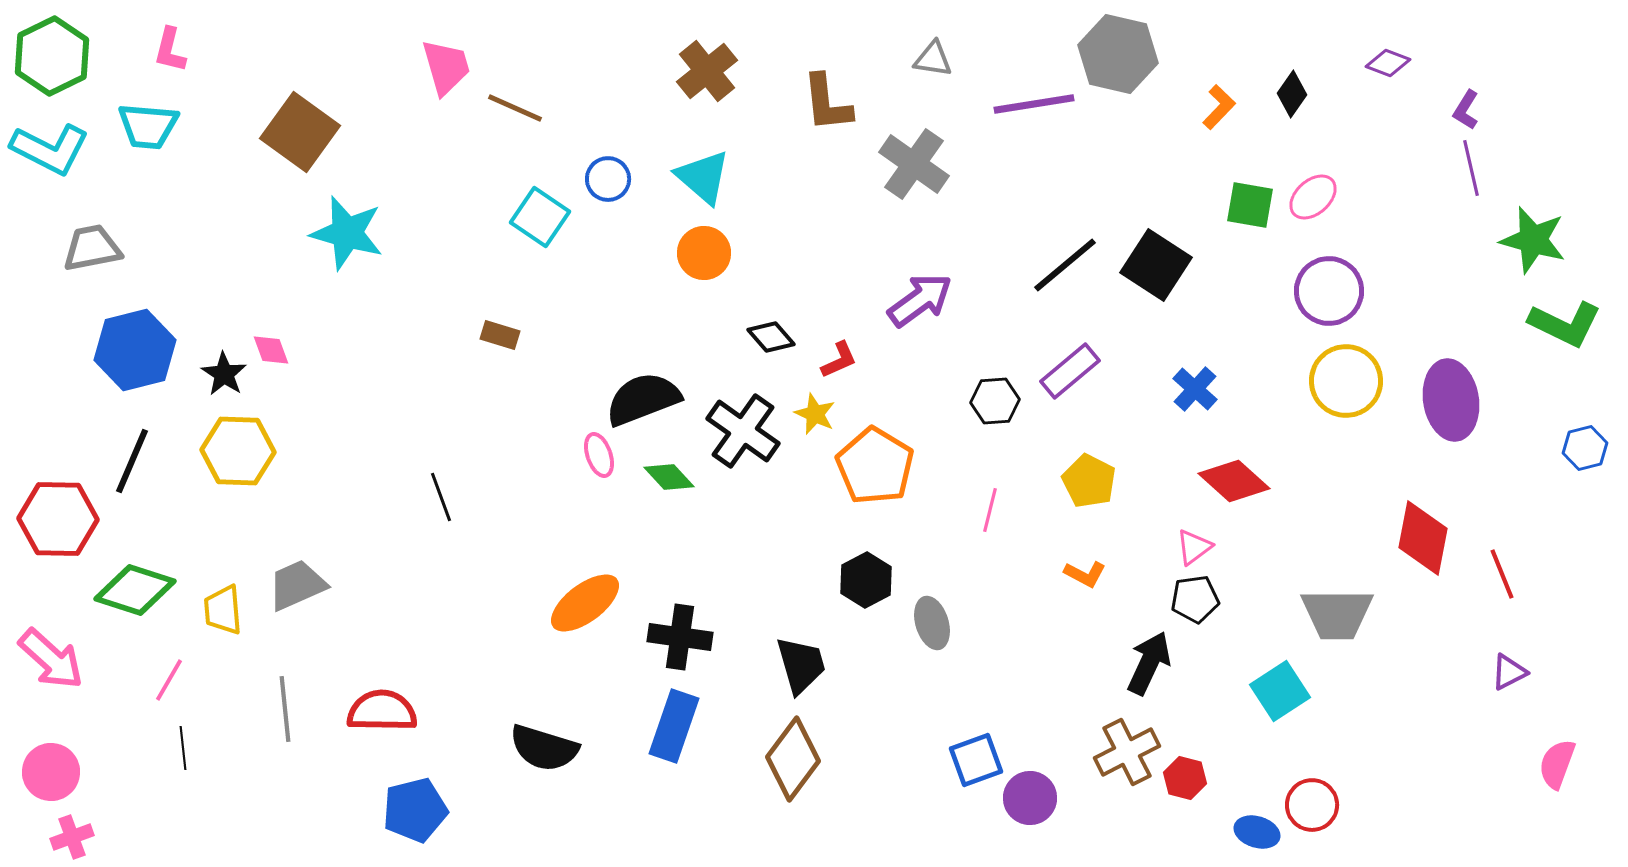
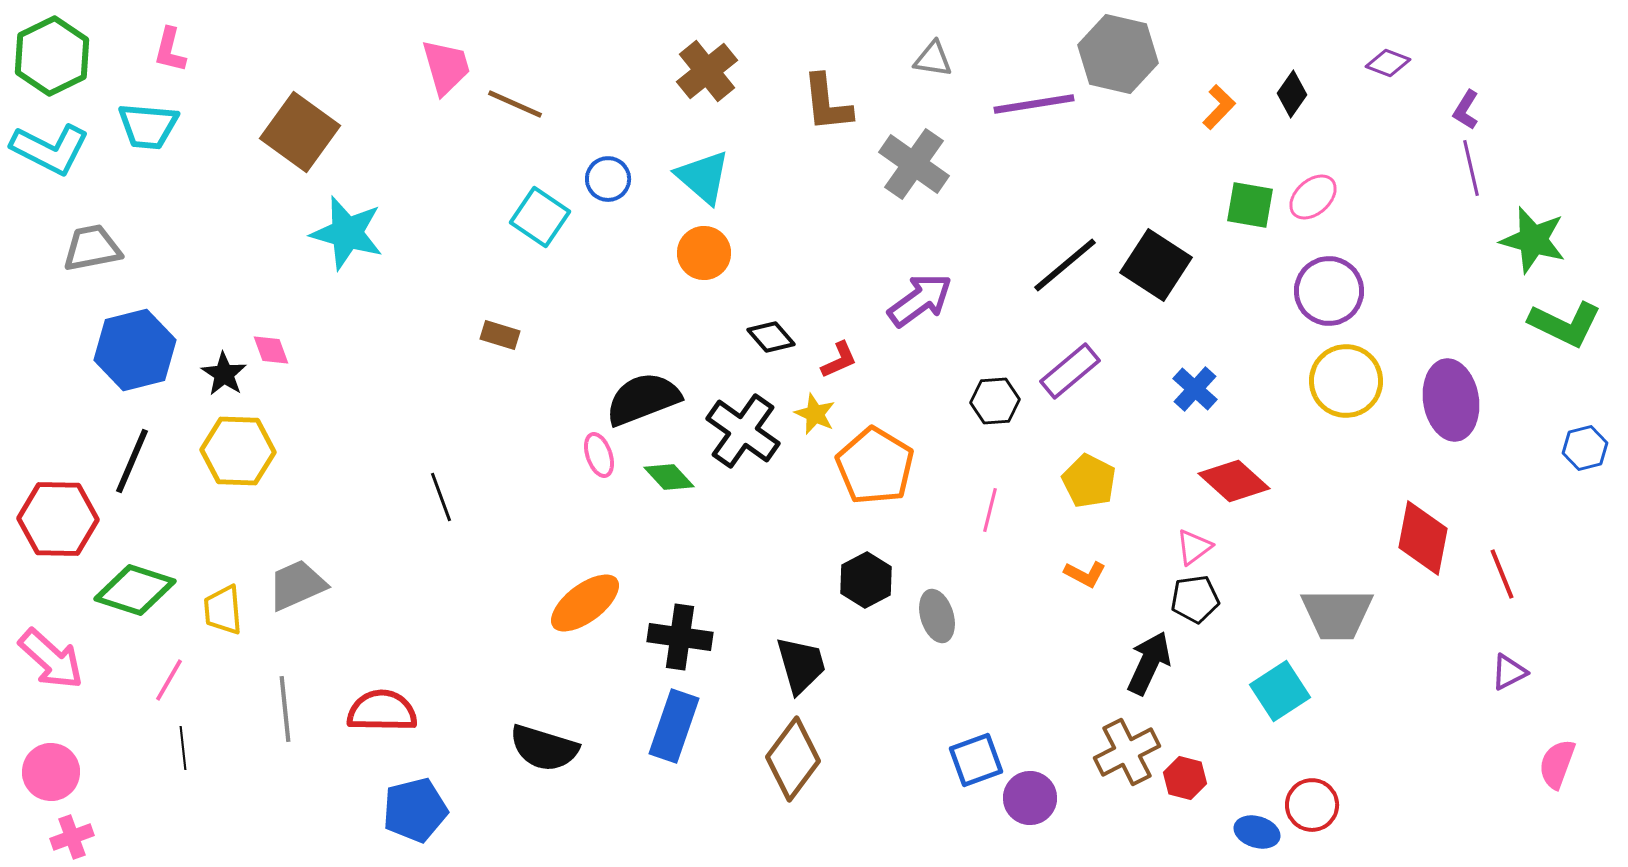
brown line at (515, 108): moved 4 px up
gray ellipse at (932, 623): moved 5 px right, 7 px up
